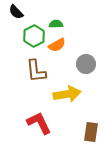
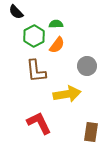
orange semicircle: rotated 24 degrees counterclockwise
gray circle: moved 1 px right, 2 px down
